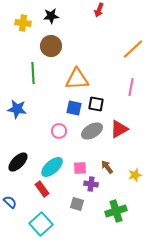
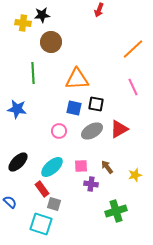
black star: moved 9 px left, 1 px up
brown circle: moved 4 px up
pink line: moved 2 px right; rotated 36 degrees counterclockwise
pink square: moved 1 px right, 2 px up
gray square: moved 23 px left
cyan square: rotated 30 degrees counterclockwise
